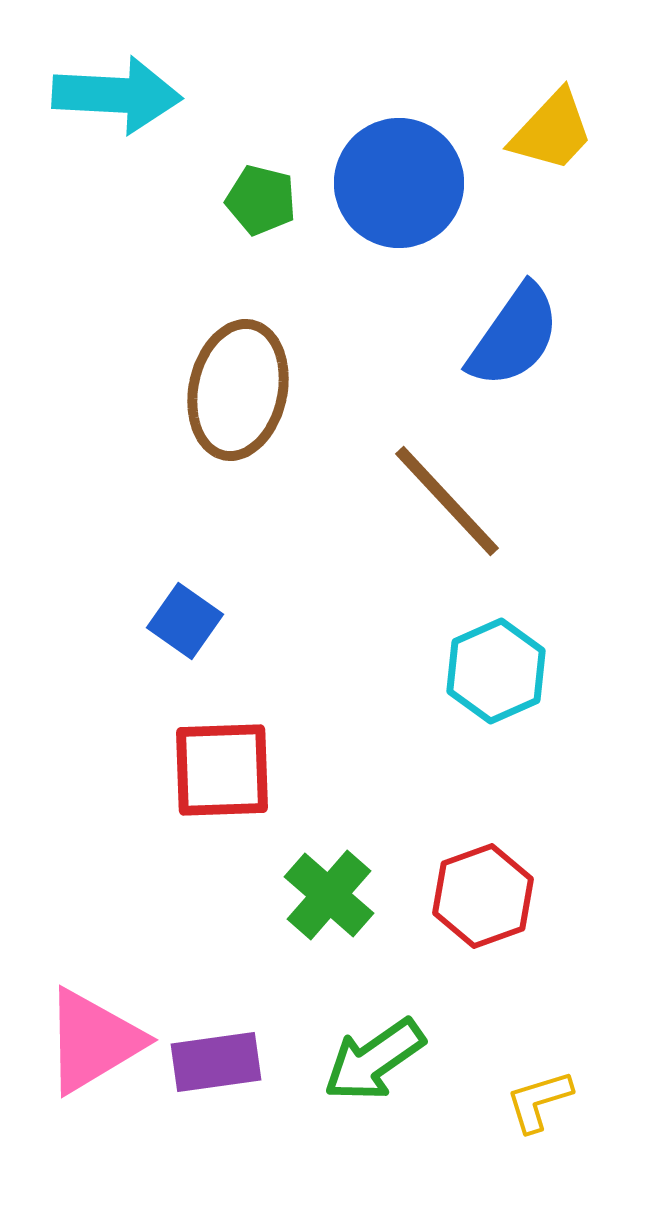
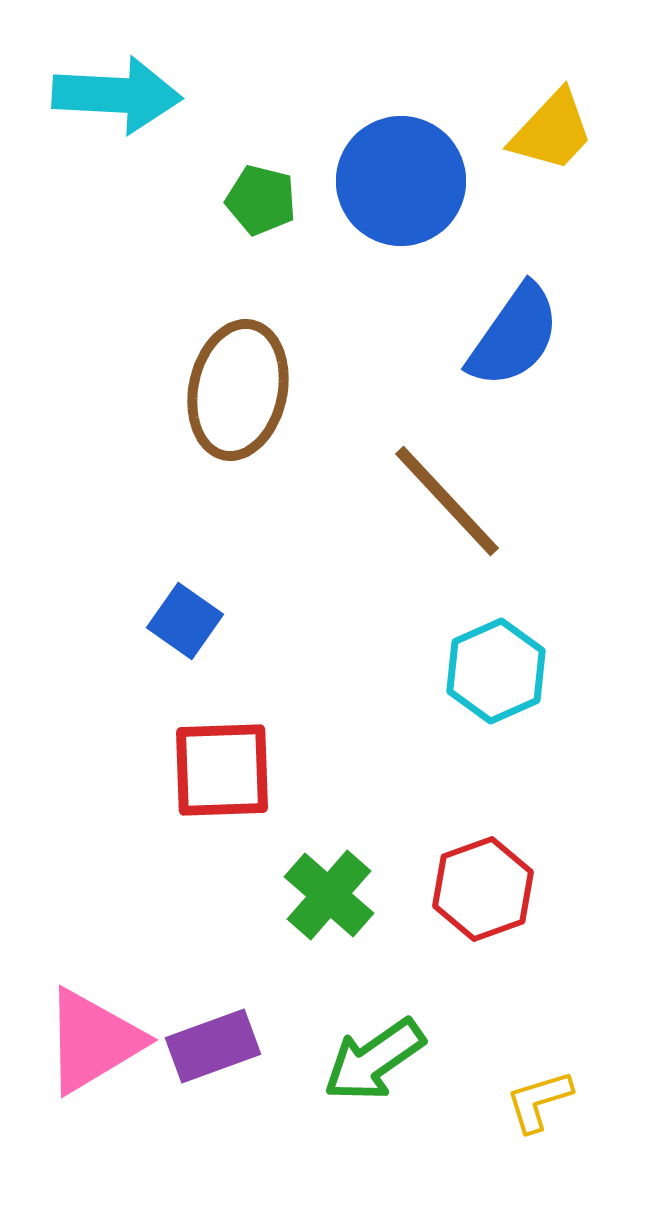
blue circle: moved 2 px right, 2 px up
red hexagon: moved 7 px up
purple rectangle: moved 3 px left, 16 px up; rotated 12 degrees counterclockwise
